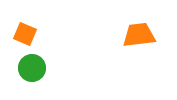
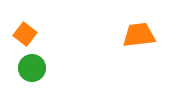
orange square: rotated 15 degrees clockwise
